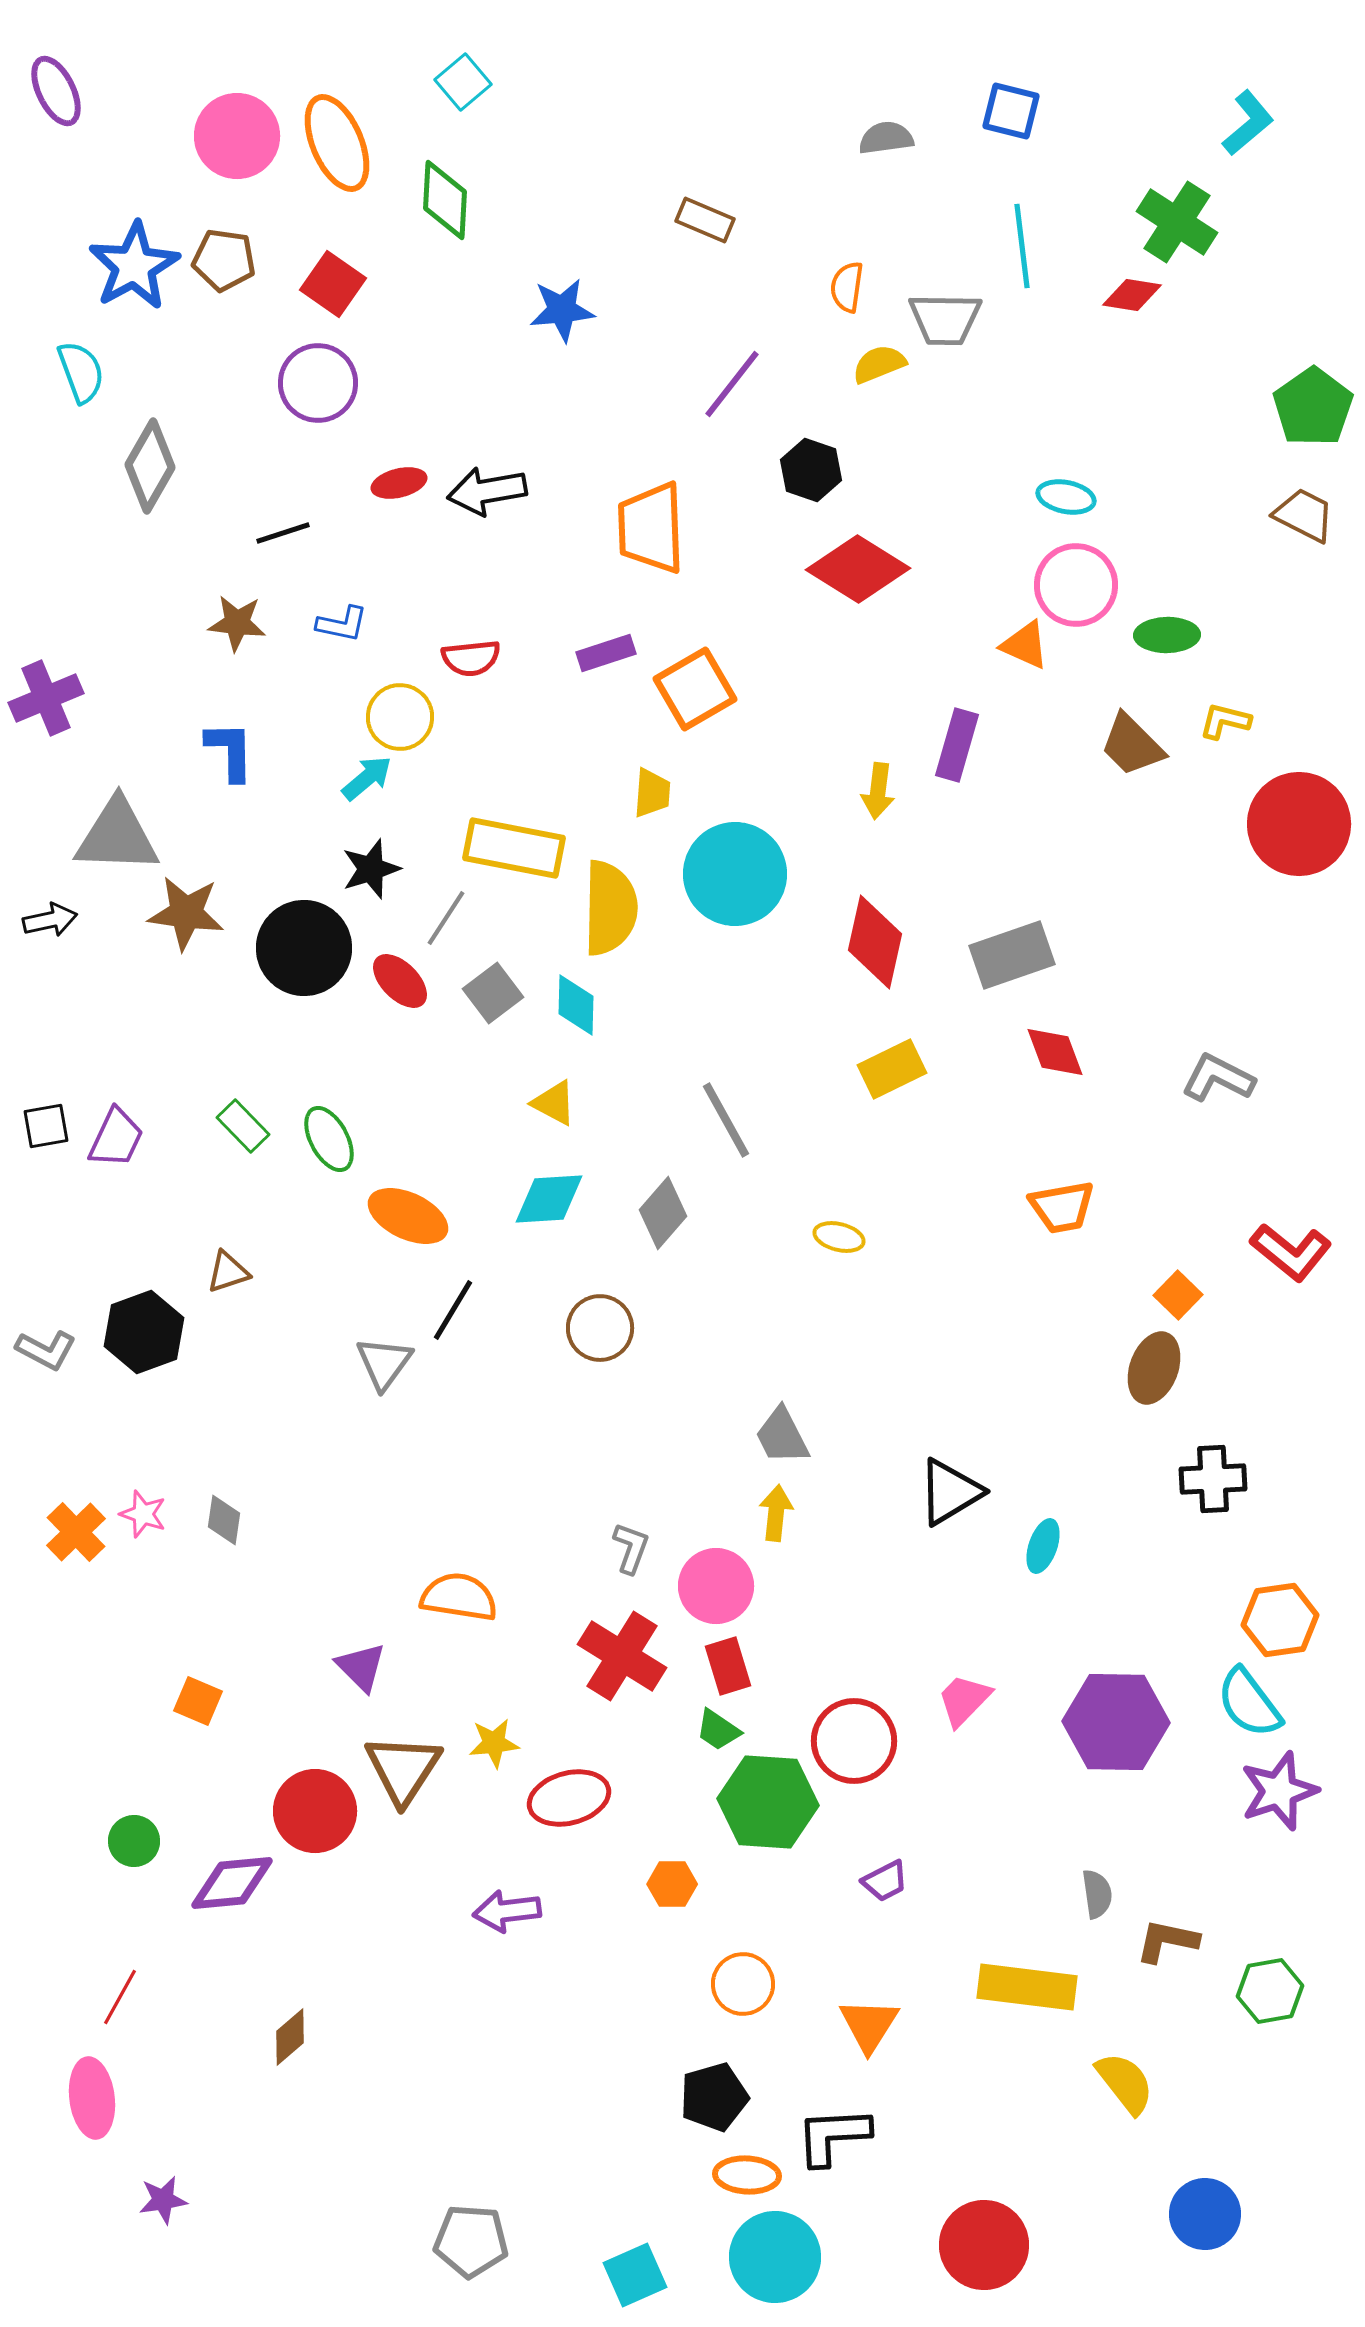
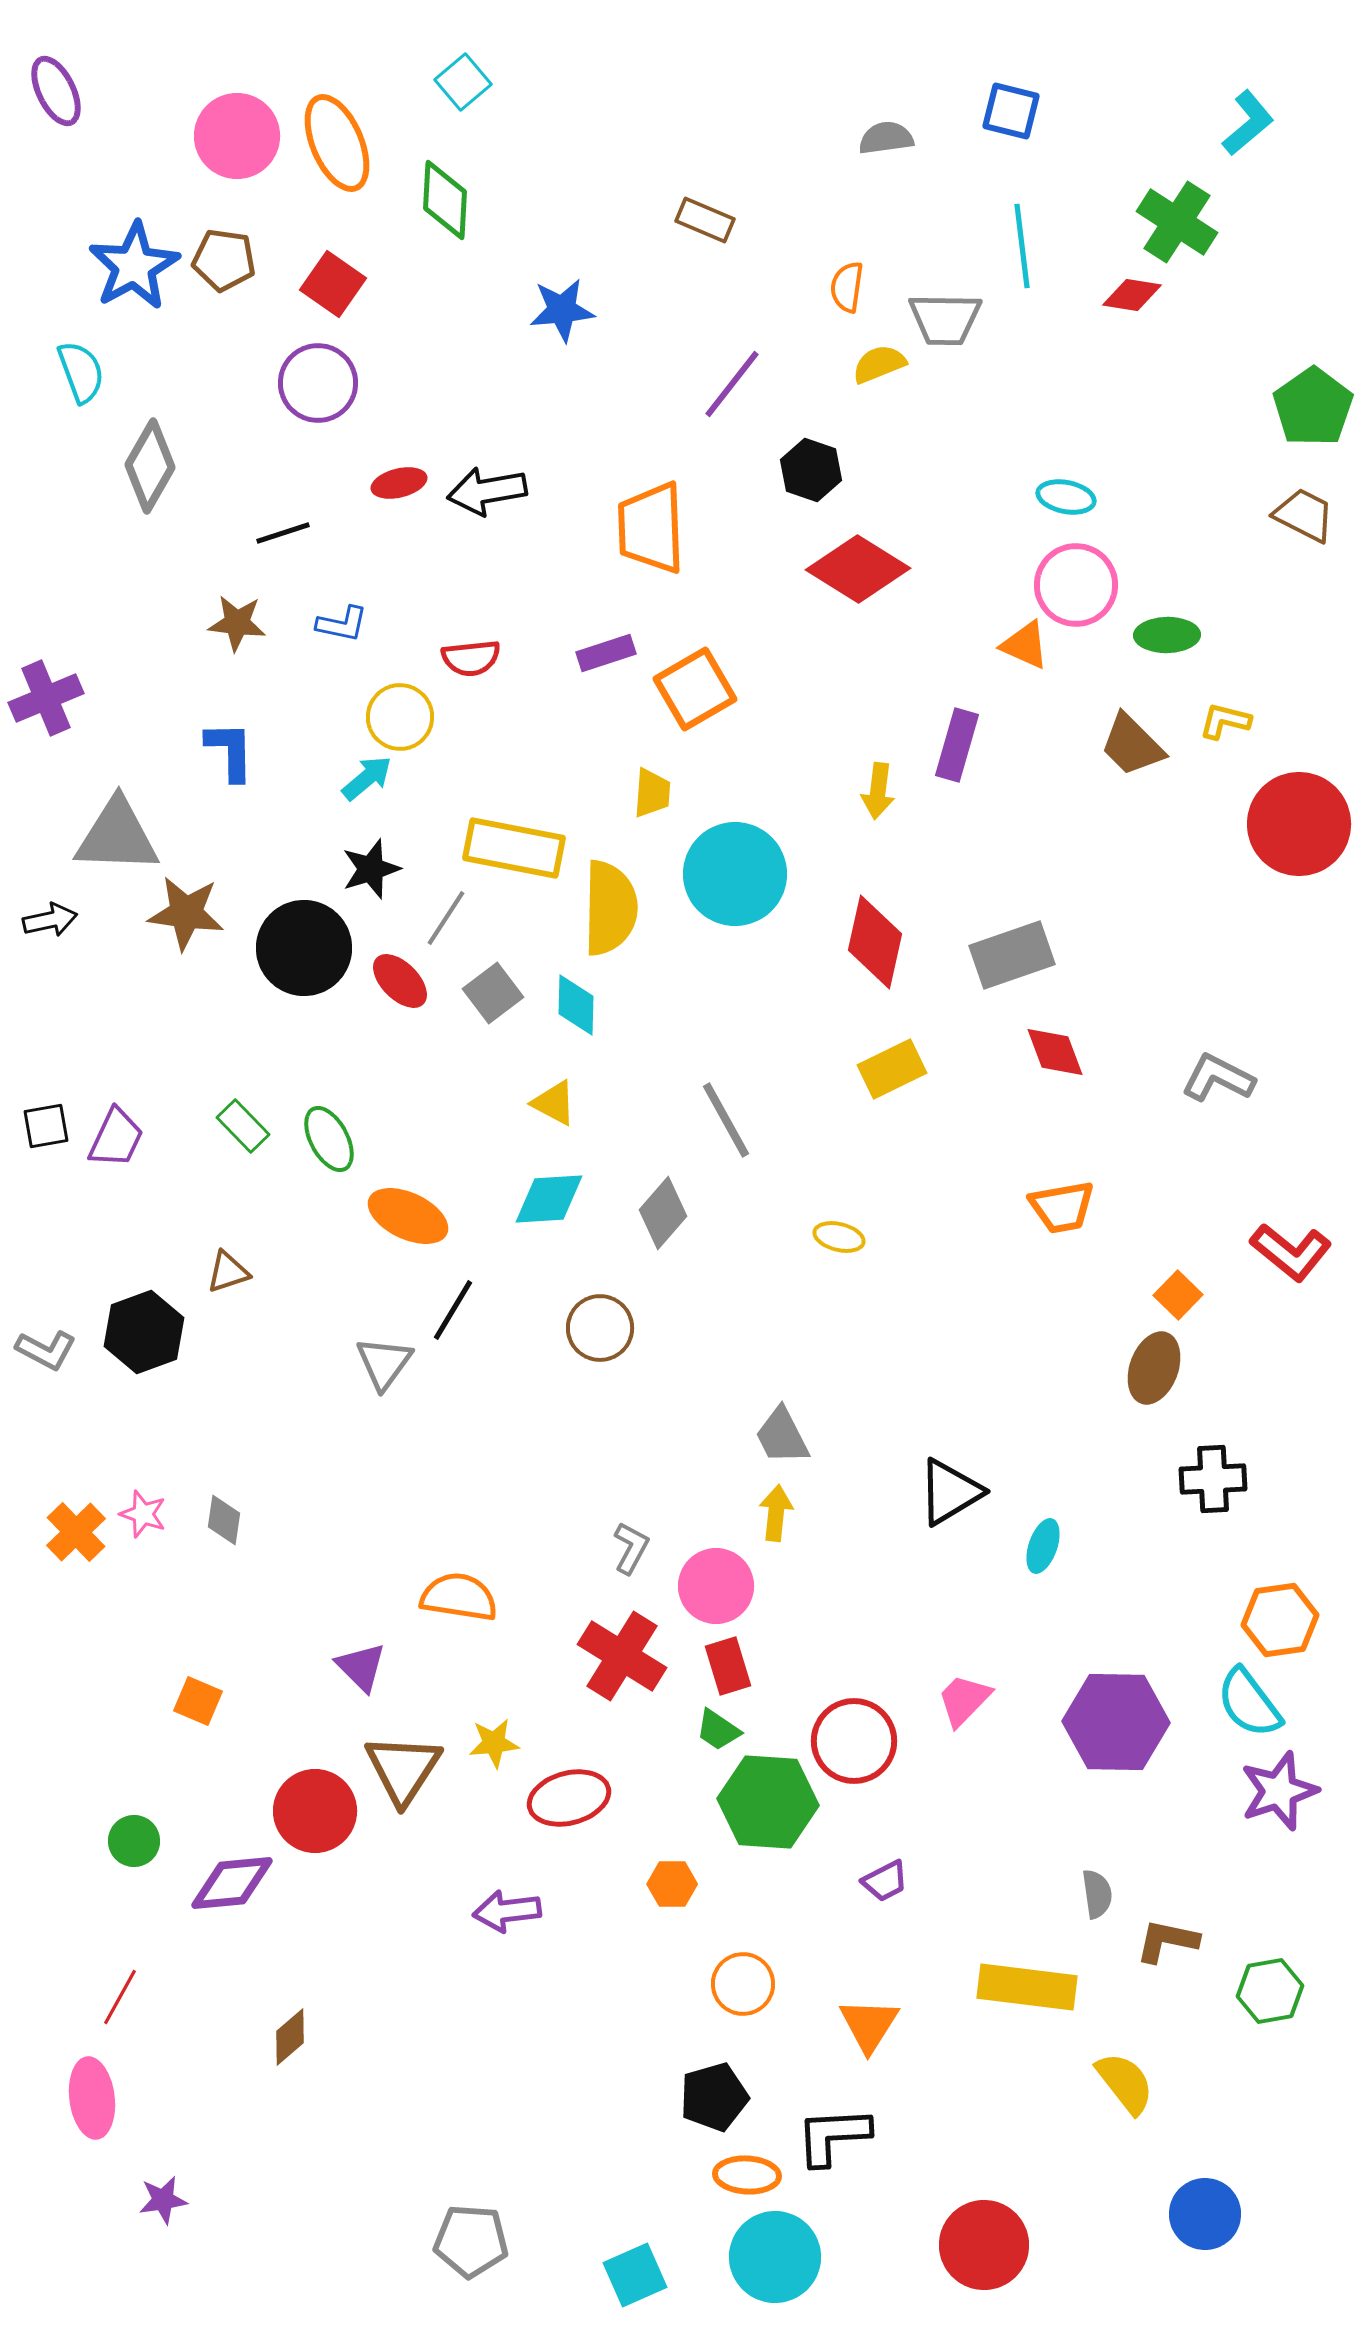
gray L-shape at (631, 1548): rotated 8 degrees clockwise
